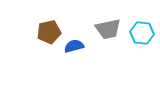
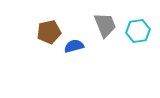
gray trapezoid: moved 3 px left, 4 px up; rotated 100 degrees counterclockwise
cyan hexagon: moved 4 px left, 2 px up; rotated 15 degrees counterclockwise
